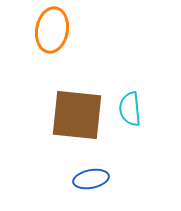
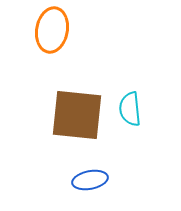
blue ellipse: moved 1 px left, 1 px down
